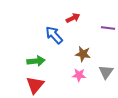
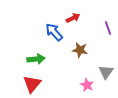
purple line: rotated 64 degrees clockwise
blue arrow: moved 3 px up
brown star: moved 3 px left, 4 px up
green arrow: moved 2 px up
pink star: moved 8 px right, 10 px down; rotated 24 degrees clockwise
red triangle: moved 3 px left, 1 px up
